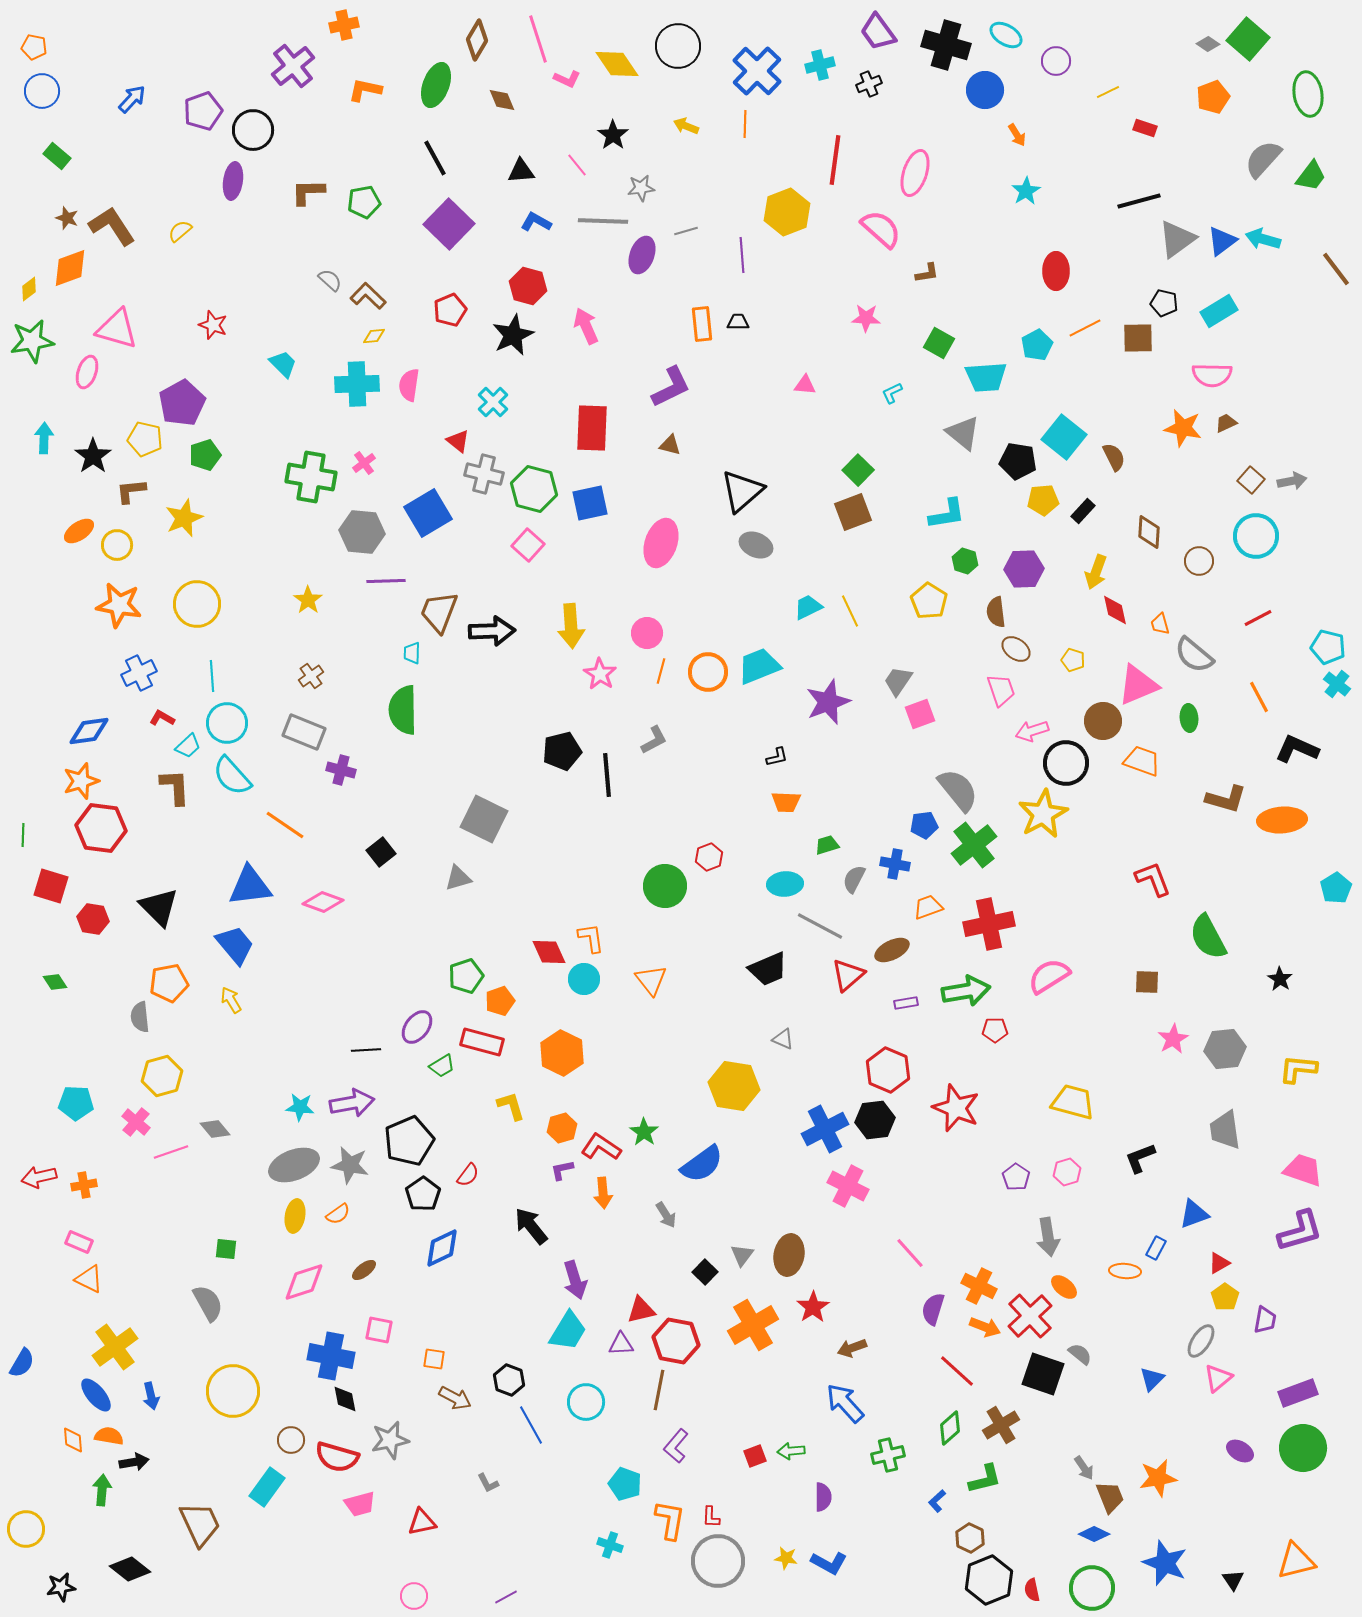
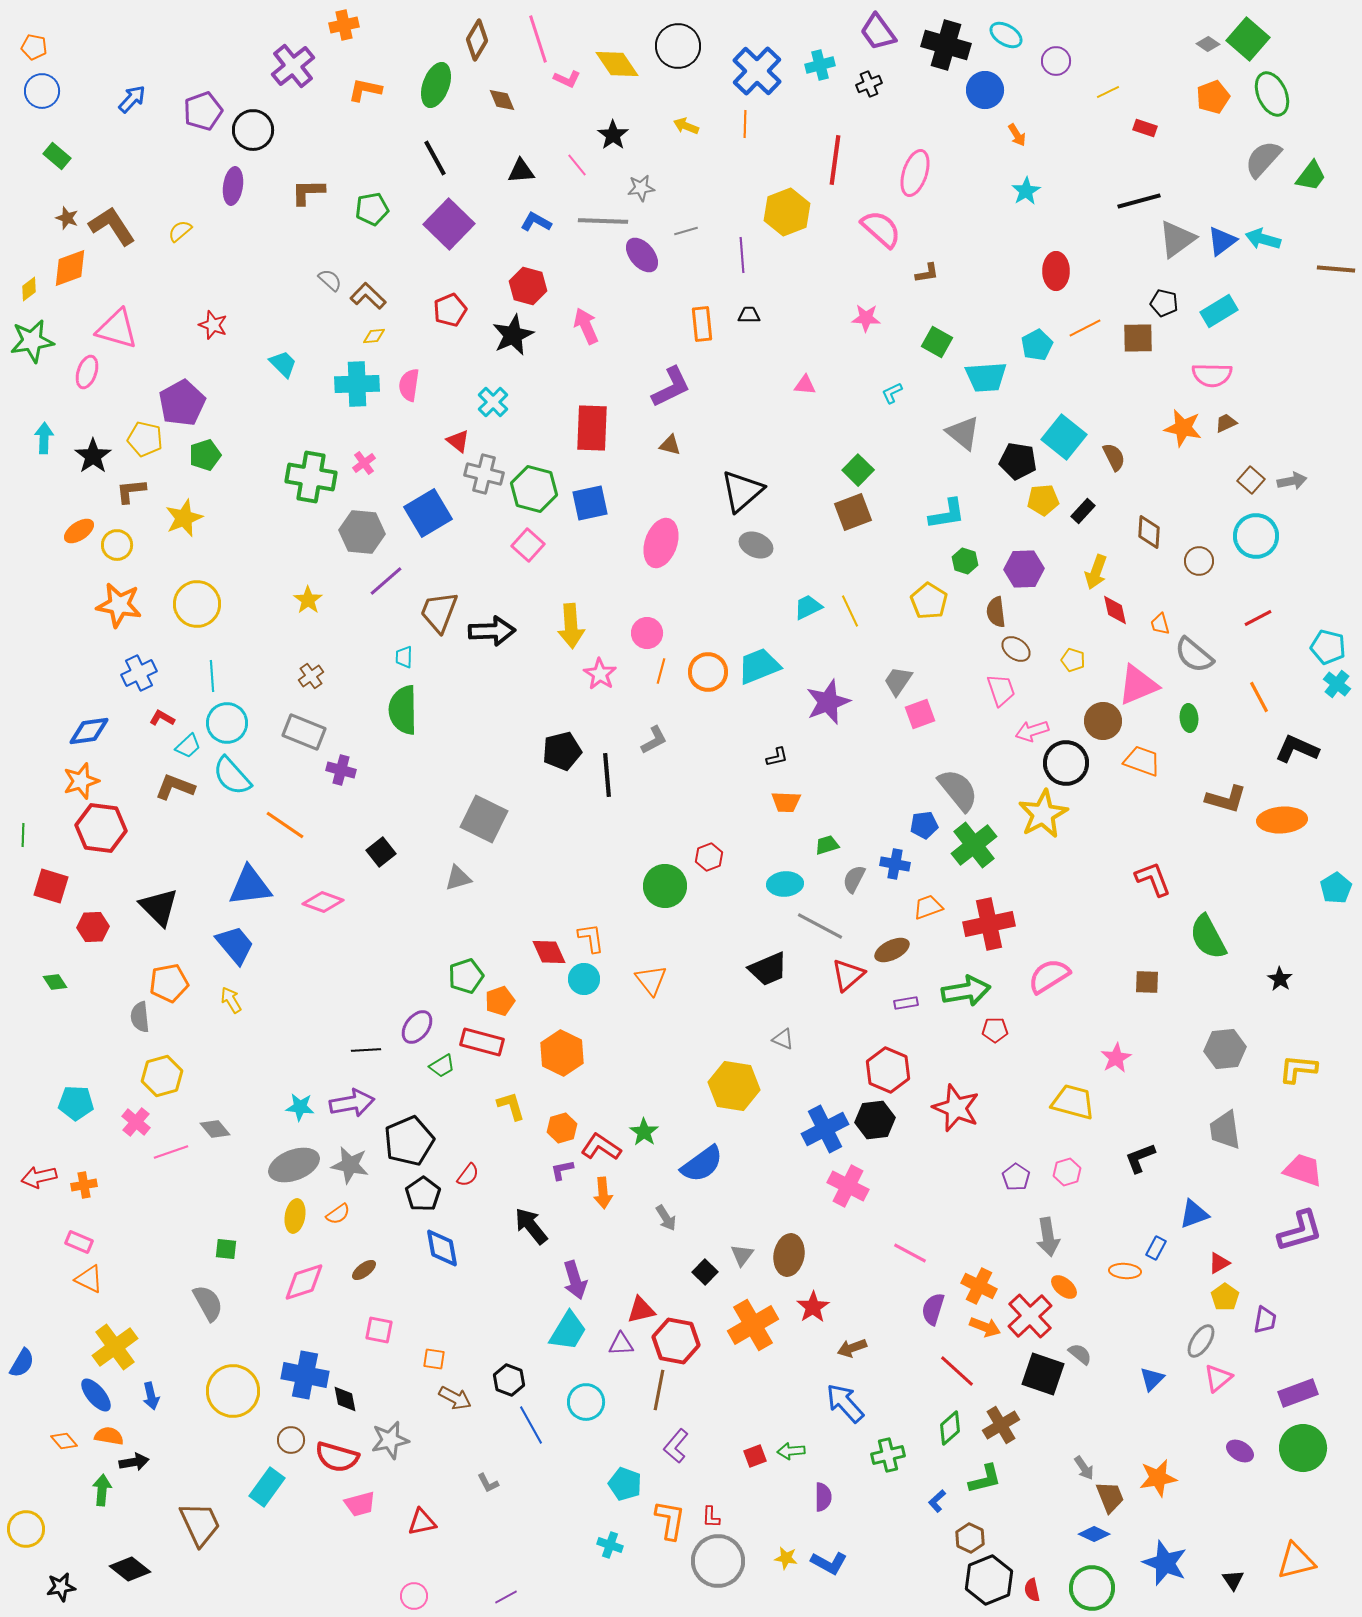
green ellipse at (1308, 94): moved 36 px left; rotated 15 degrees counterclockwise
purple ellipse at (233, 181): moved 5 px down
green pentagon at (364, 202): moved 8 px right, 7 px down
purple ellipse at (642, 255): rotated 60 degrees counterclockwise
brown line at (1336, 269): rotated 48 degrees counterclockwise
black trapezoid at (738, 322): moved 11 px right, 7 px up
green square at (939, 343): moved 2 px left, 1 px up
purple line at (386, 581): rotated 39 degrees counterclockwise
cyan trapezoid at (412, 653): moved 8 px left, 4 px down
brown L-shape at (175, 787): rotated 66 degrees counterclockwise
red hexagon at (93, 919): moved 8 px down; rotated 12 degrees counterclockwise
pink star at (1173, 1039): moved 57 px left, 19 px down
gray arrow at (666, 1215): moved 3 px down
blue diamond at (442, 1248): rotated 75 degrees counterclockwise
pink line at (910, 1253): rotated 20 degrees counterclockwise
blue cross at (331, 1356): moved 26 px left, 19 px down
orange diamond at (73, 1440): moved 9 px left, 1 px down; rotated 36 degrees counterclockwise
